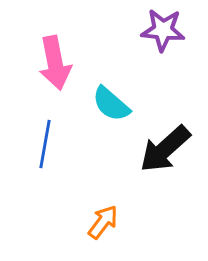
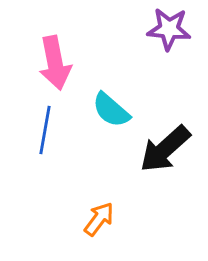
purple star: moved 6 px right, 1 px up
cyan semicircle: moved 6 px down
blue line: moved 14 px up
orange arrow: moved 4 px left, 3 px up
